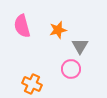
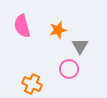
pink circle: moved 2 px left
